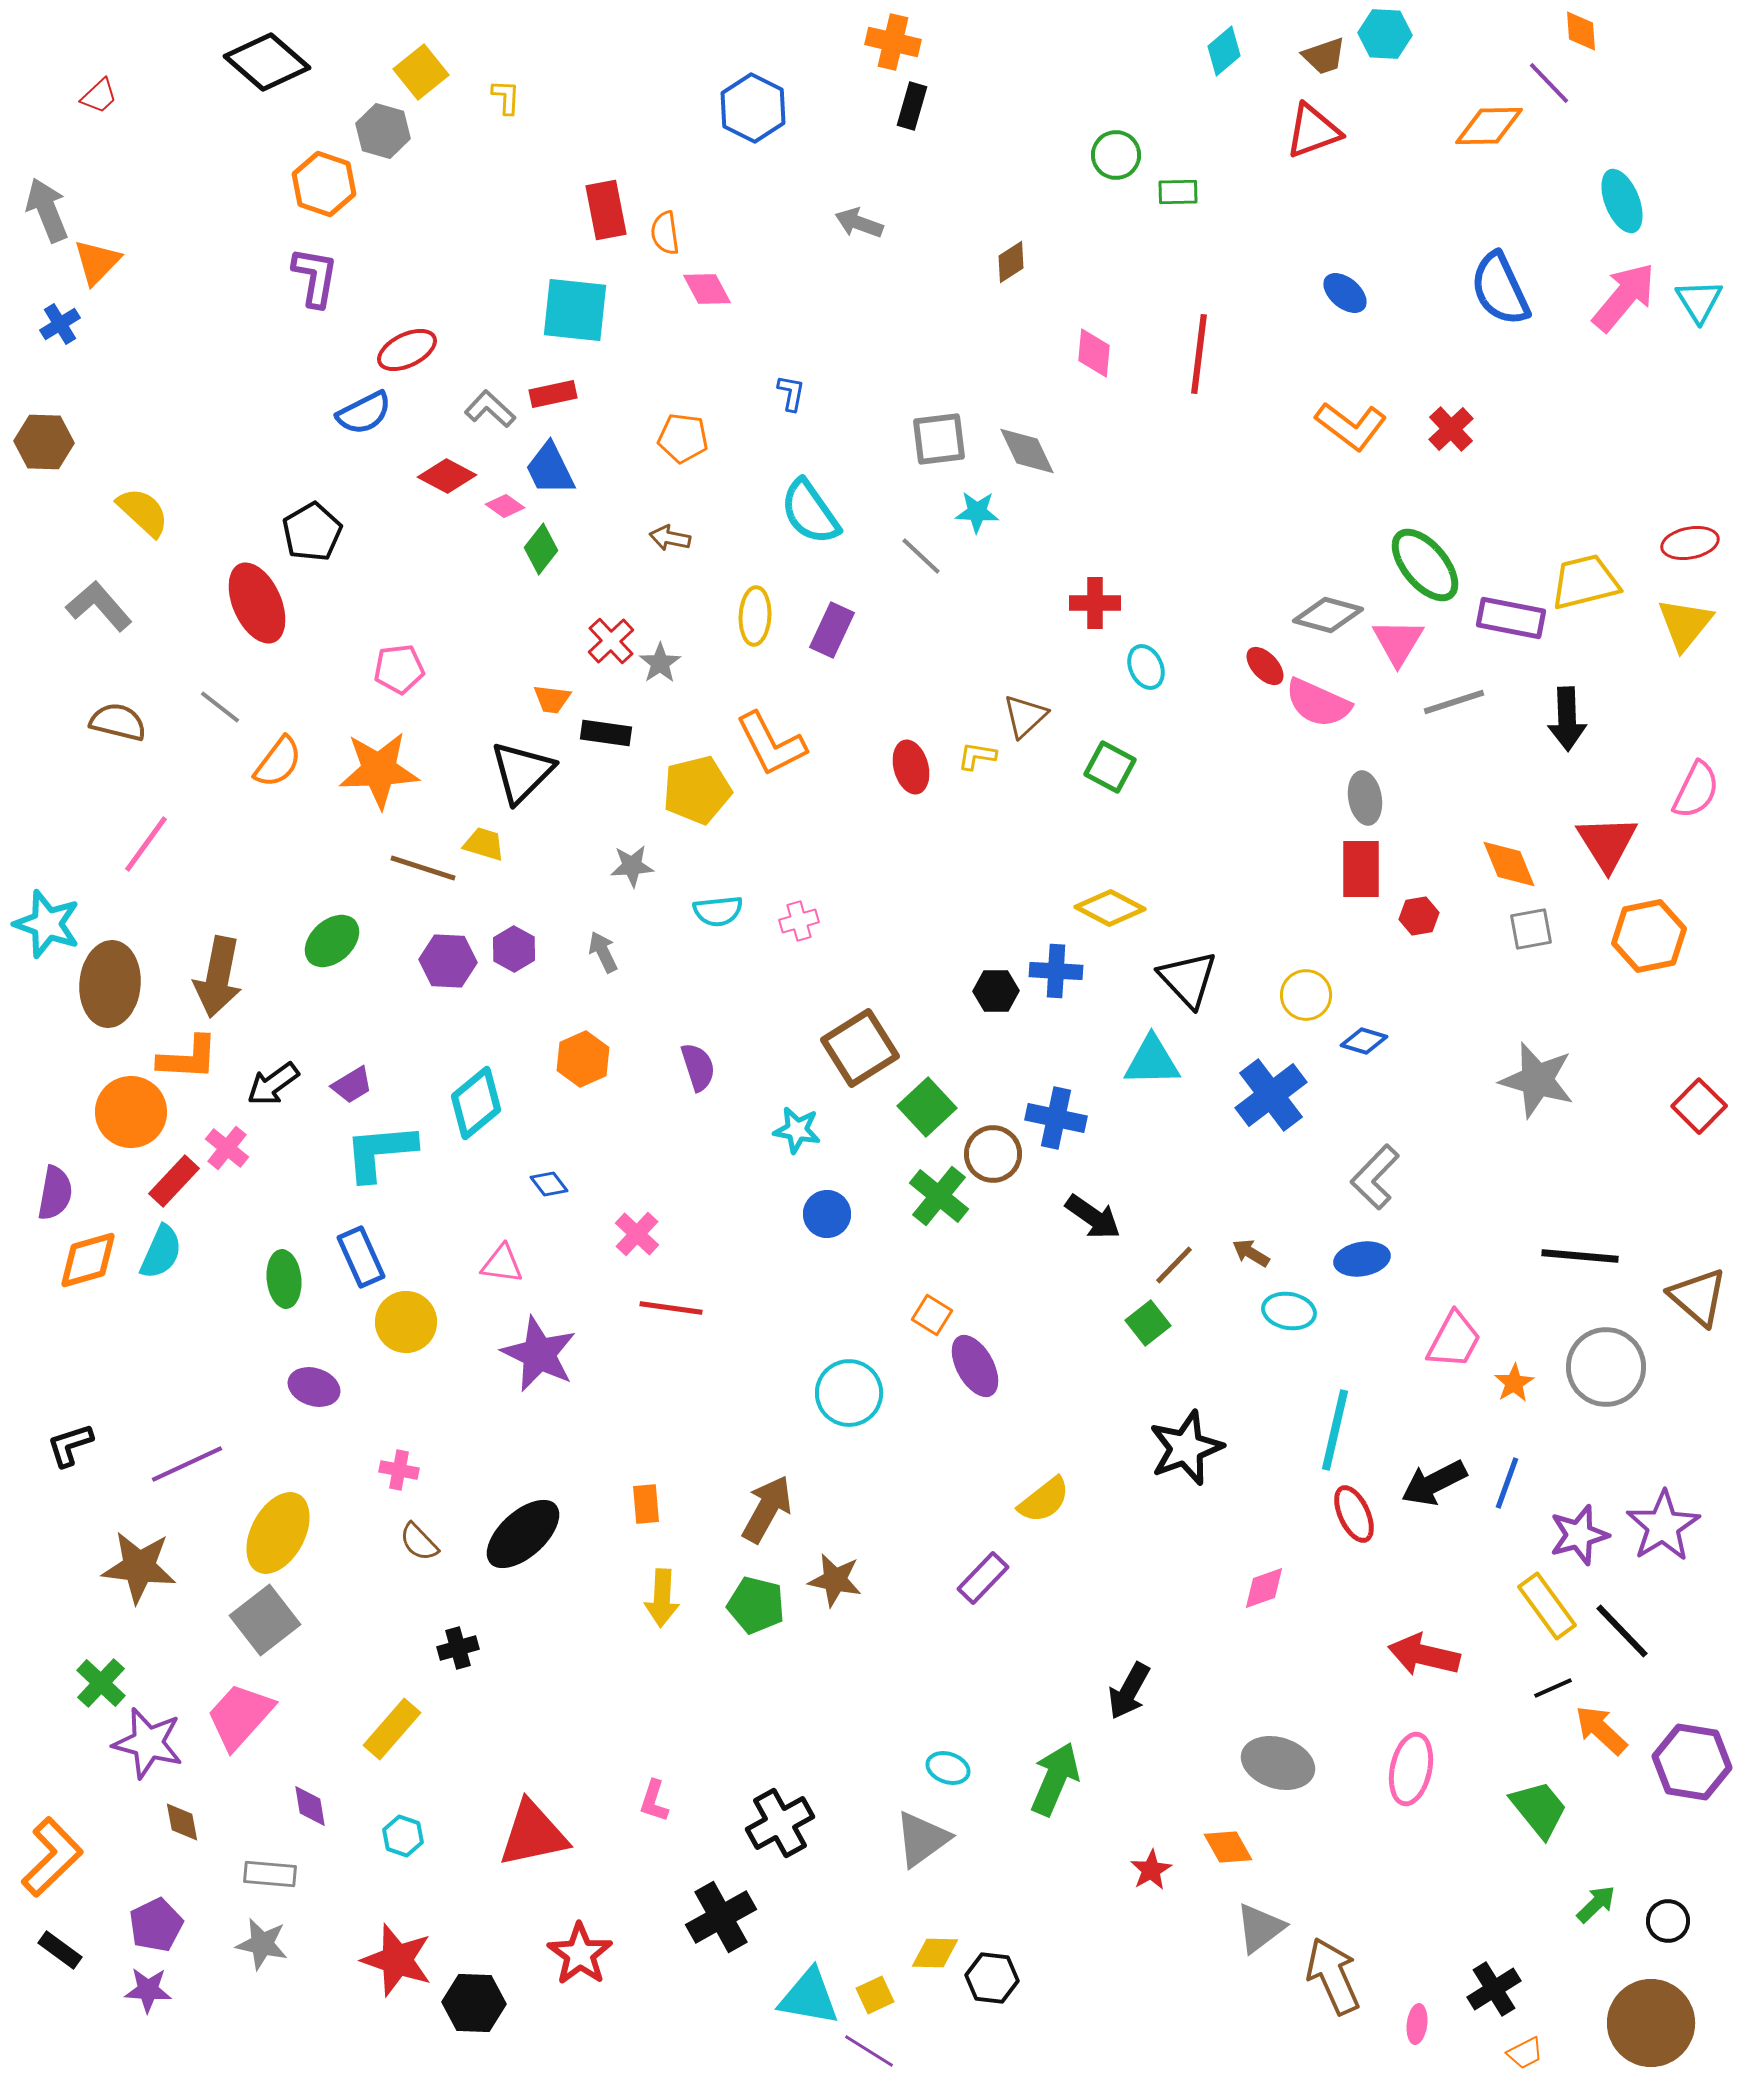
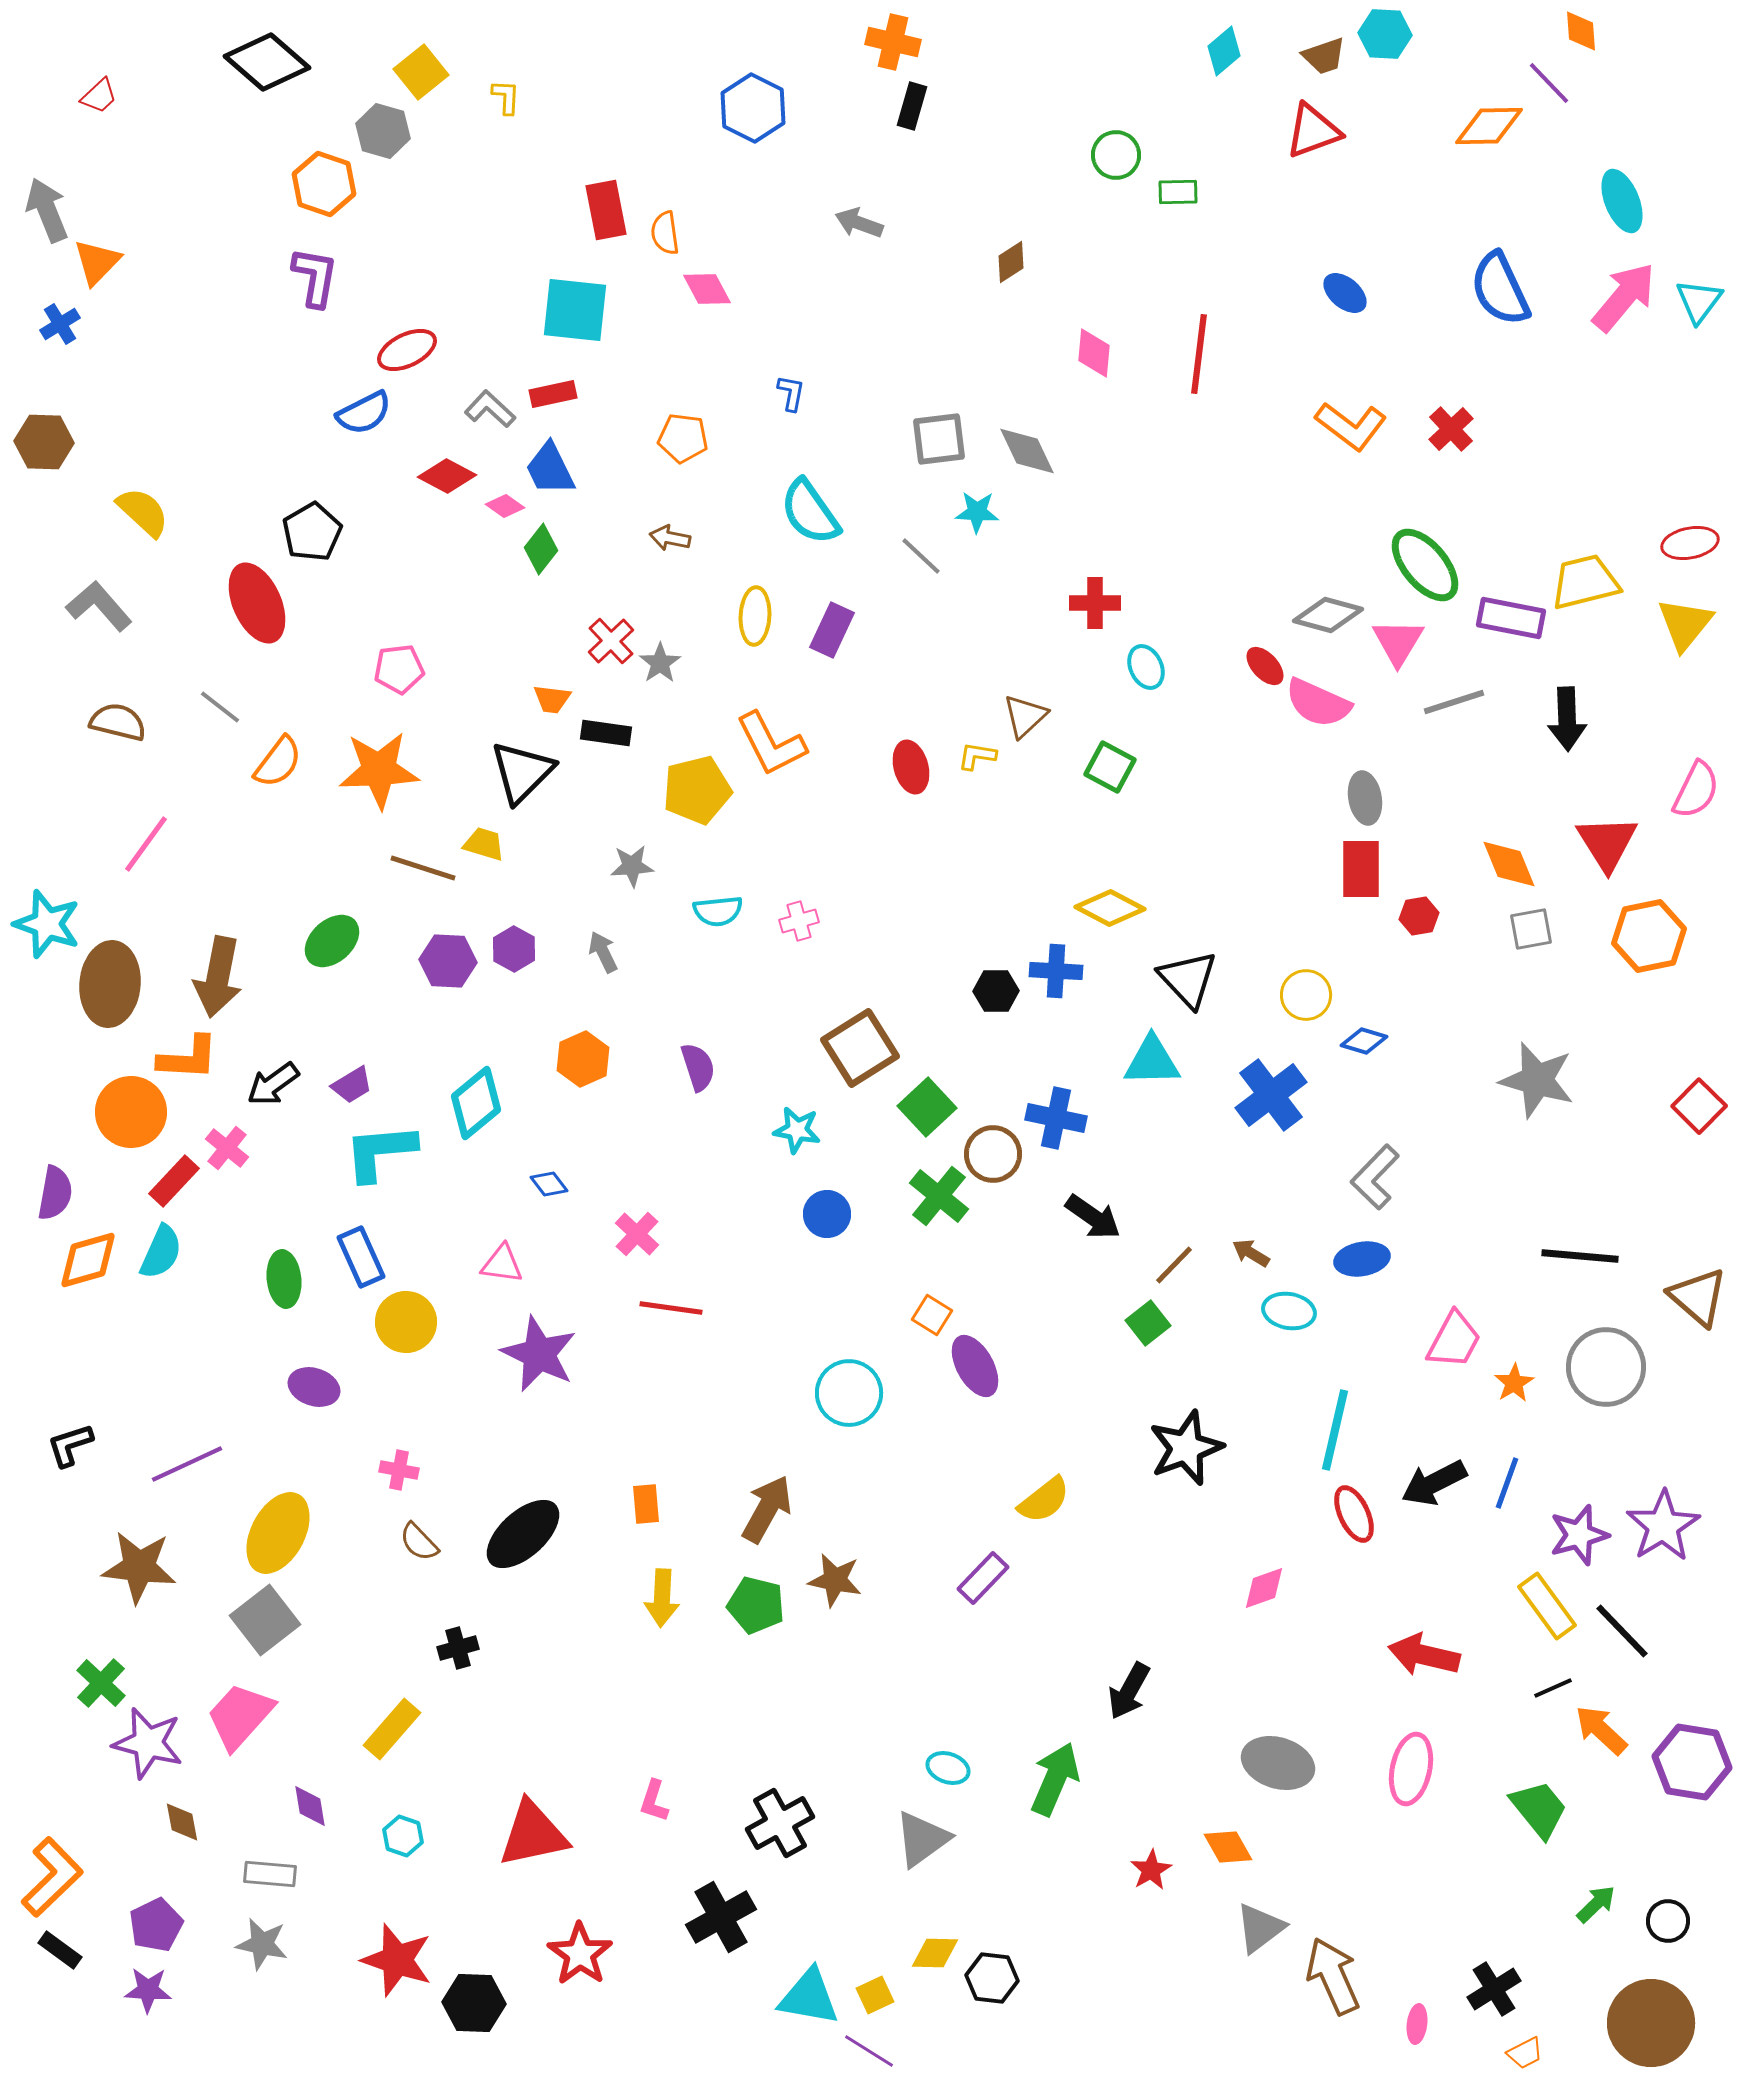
cyan triangle at (1699, 301): rotated 9 degrees clockwise
orange L-shape at (52, 1857): moved 20 px down
